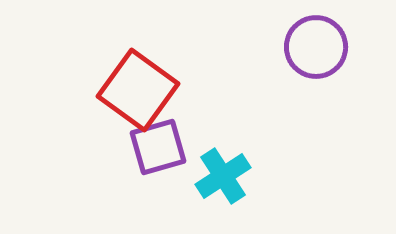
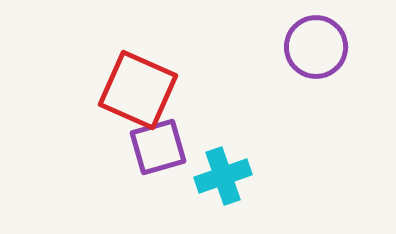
red square: rotated 12 degrees counterclockwise
cyan cross: rotated 14 degrees clockwise
